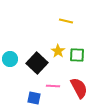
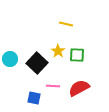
yellow line: moved 3 px down
red semicircle: rotated 90 degrees counterclockwise
